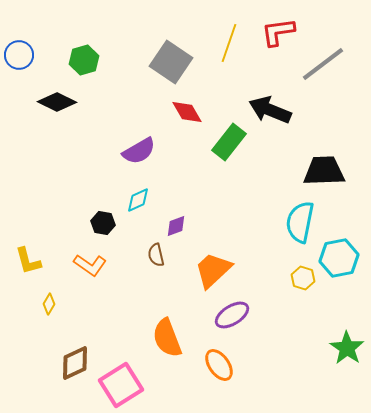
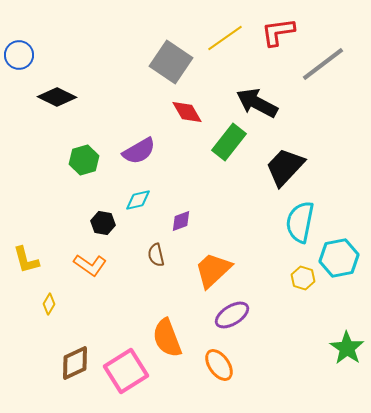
yellow line: moved 4 px left, 5 px up; rotated 36 degrees clockwise
green hexagon: moved 100 px down
black diamond: moved 5 px up
black arrow: moved 13 px left, 7 px up; rotated 6 degrees clockwise
black trapezoid: moved 39 px left, 4 px up; rotated 45 degrees counterclockwise
cyan diamond: rotated 12 degrees clockwise
purple diamond: moved 5 px right, 5 px up
yellow L-shape: moved 2 px left, 1 px up
pink square: moved 5 px right, 14 px up
